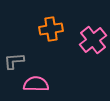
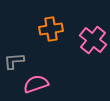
pink cross: rotated 12 degrees counterclockwise
pink semicircle: rotated 20 degrees counterclockwise
